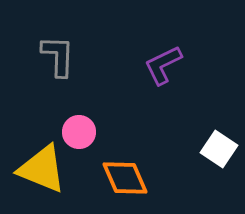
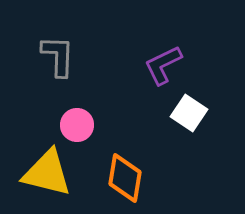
pink circle: moved 2 px left, 7 px up
white square: moved 30 px left, 36 px up
yellow triangle: moved 5 px right, 4 px down; rotated 8 degrees counterclockwise
orange diamond: rotated 33 degrees clockwise
